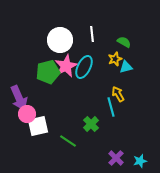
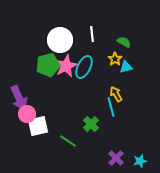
yellow star: rotated 16 degrees counterclockwise
green pentagon: moved 7 px up
yellow arrow: moved 2 px left
